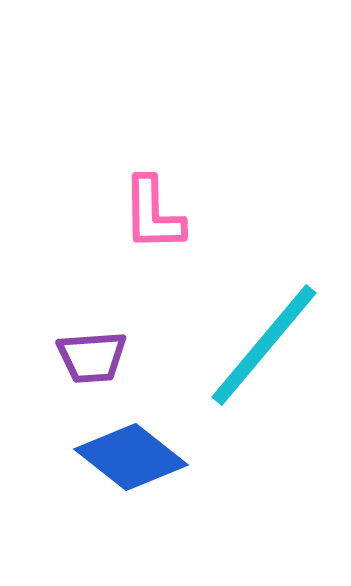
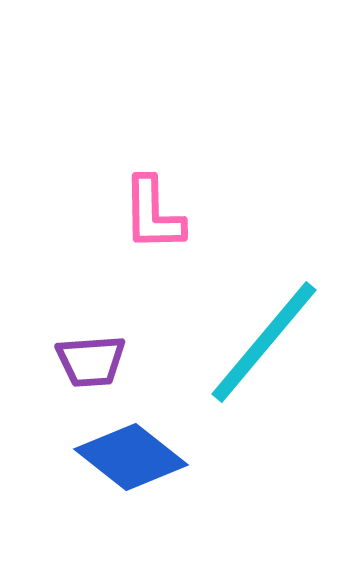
cyan line: moved 3 px up
purple trapezoid: moved 1 px left, 4 px down
